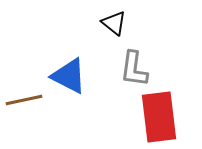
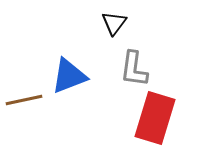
black triangle: rotated 28 degrees clockwise
blue triangle: rotated 48 degrees counterclockwise
red rectangle: moved 4 px left, 1 px down; rotated 24 degrees clockwise
